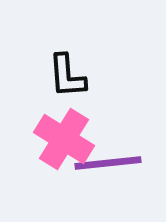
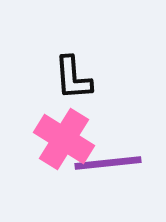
black L-shape: moved 6 px right, 2 px down
